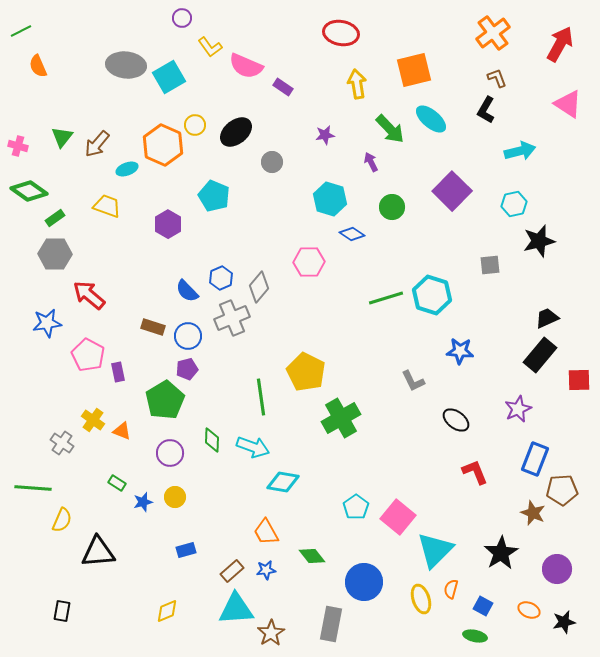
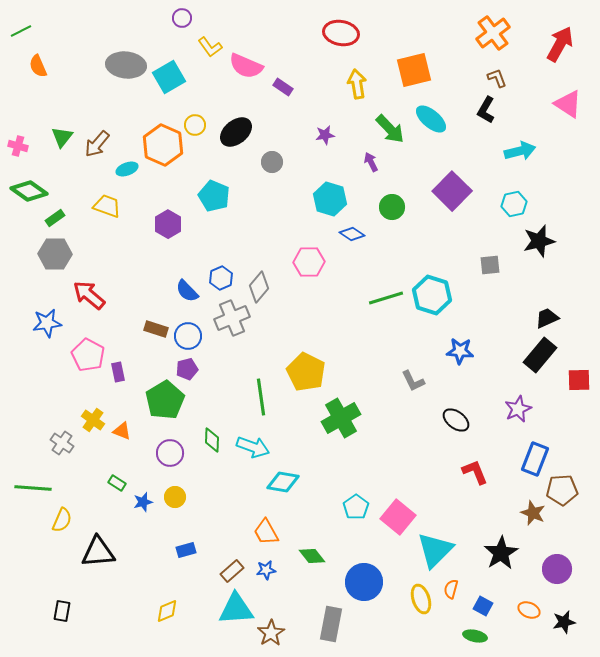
brown rectangle at (153, 327): moved 3 px right, 2 px down
